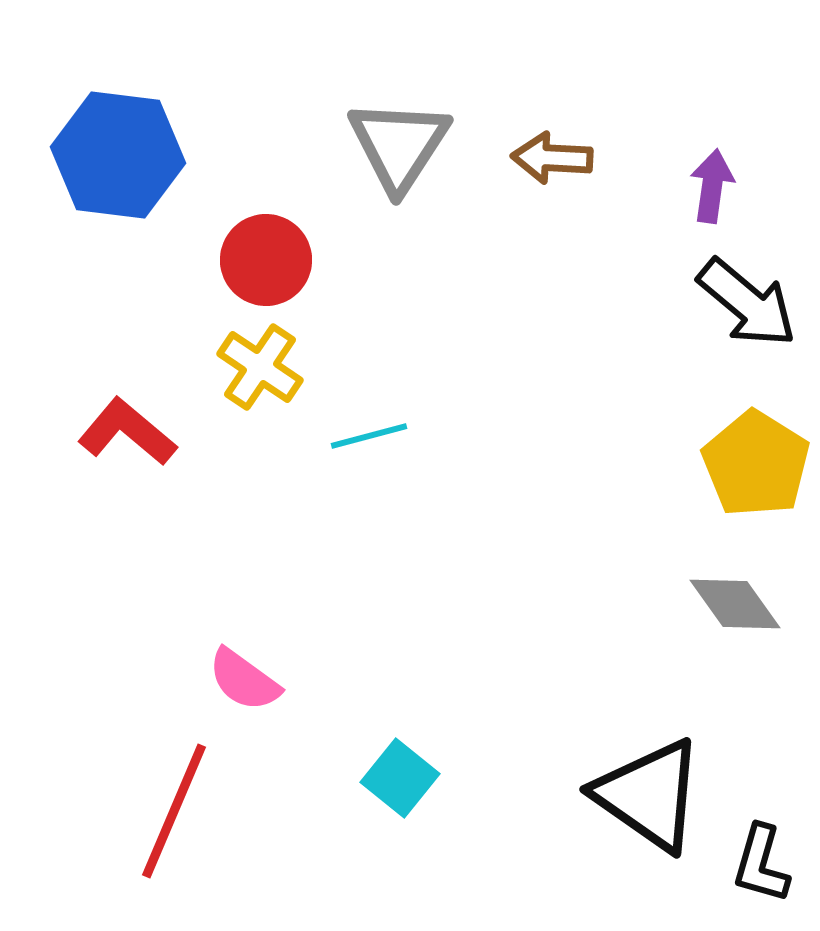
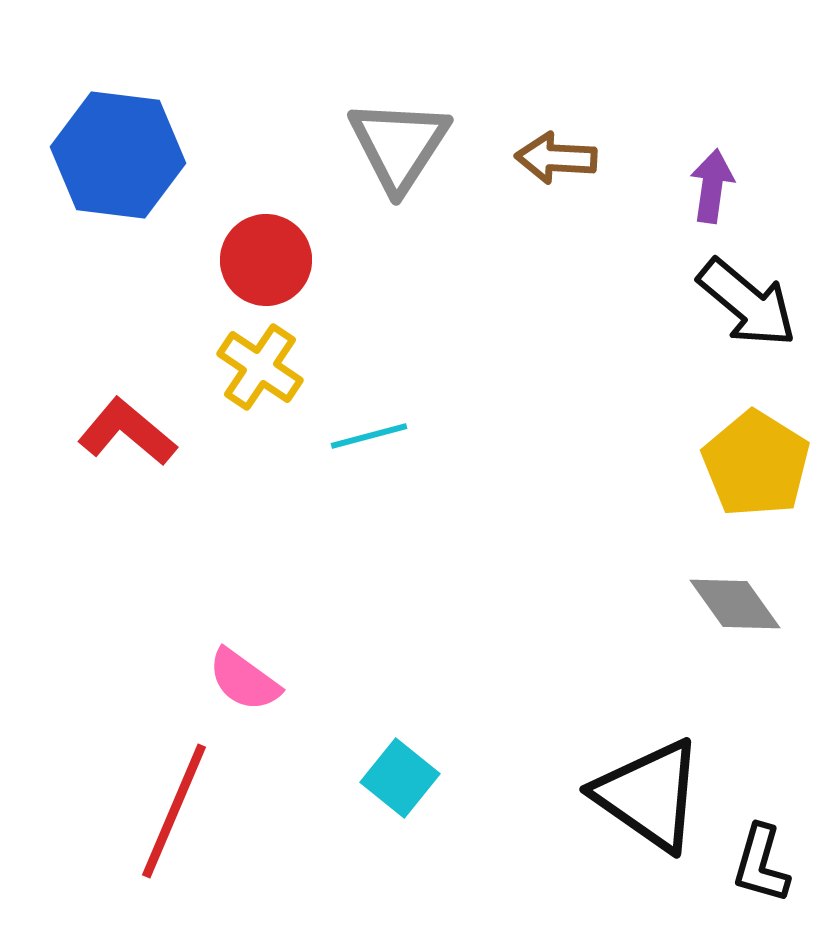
brown arrow: moved 4 px right
